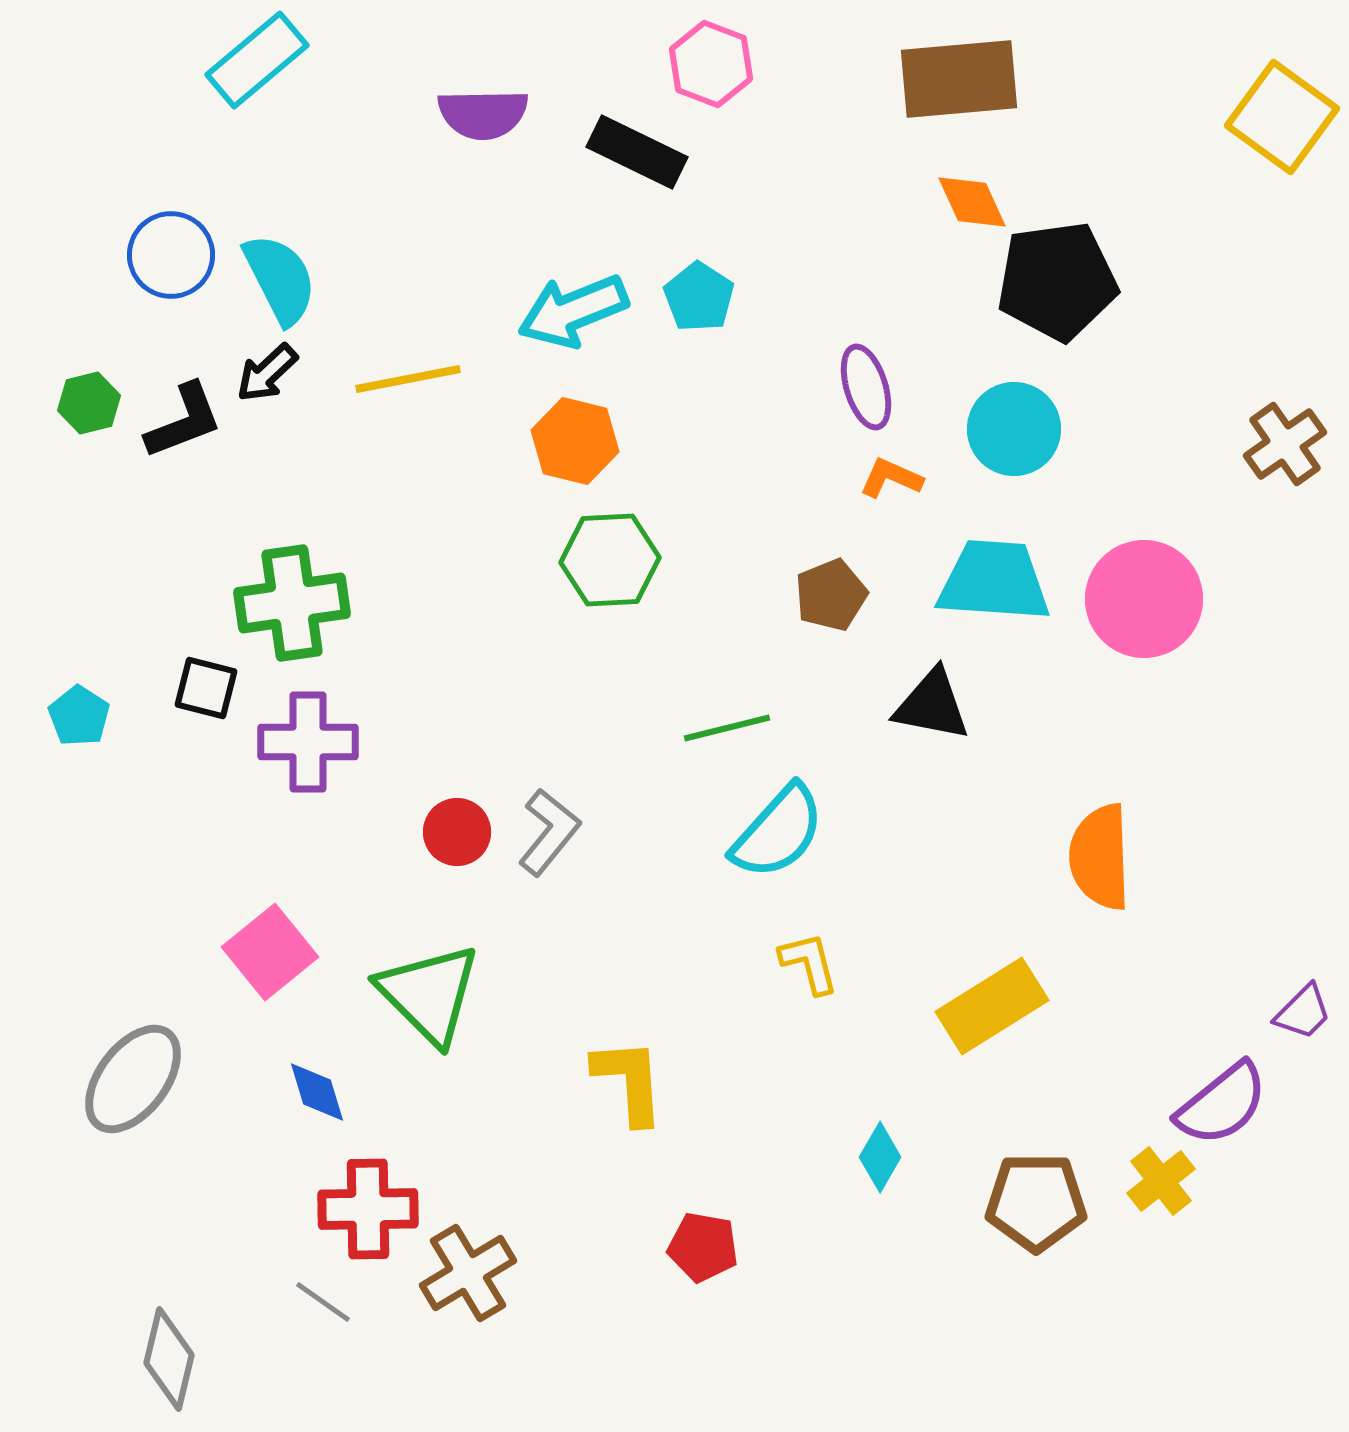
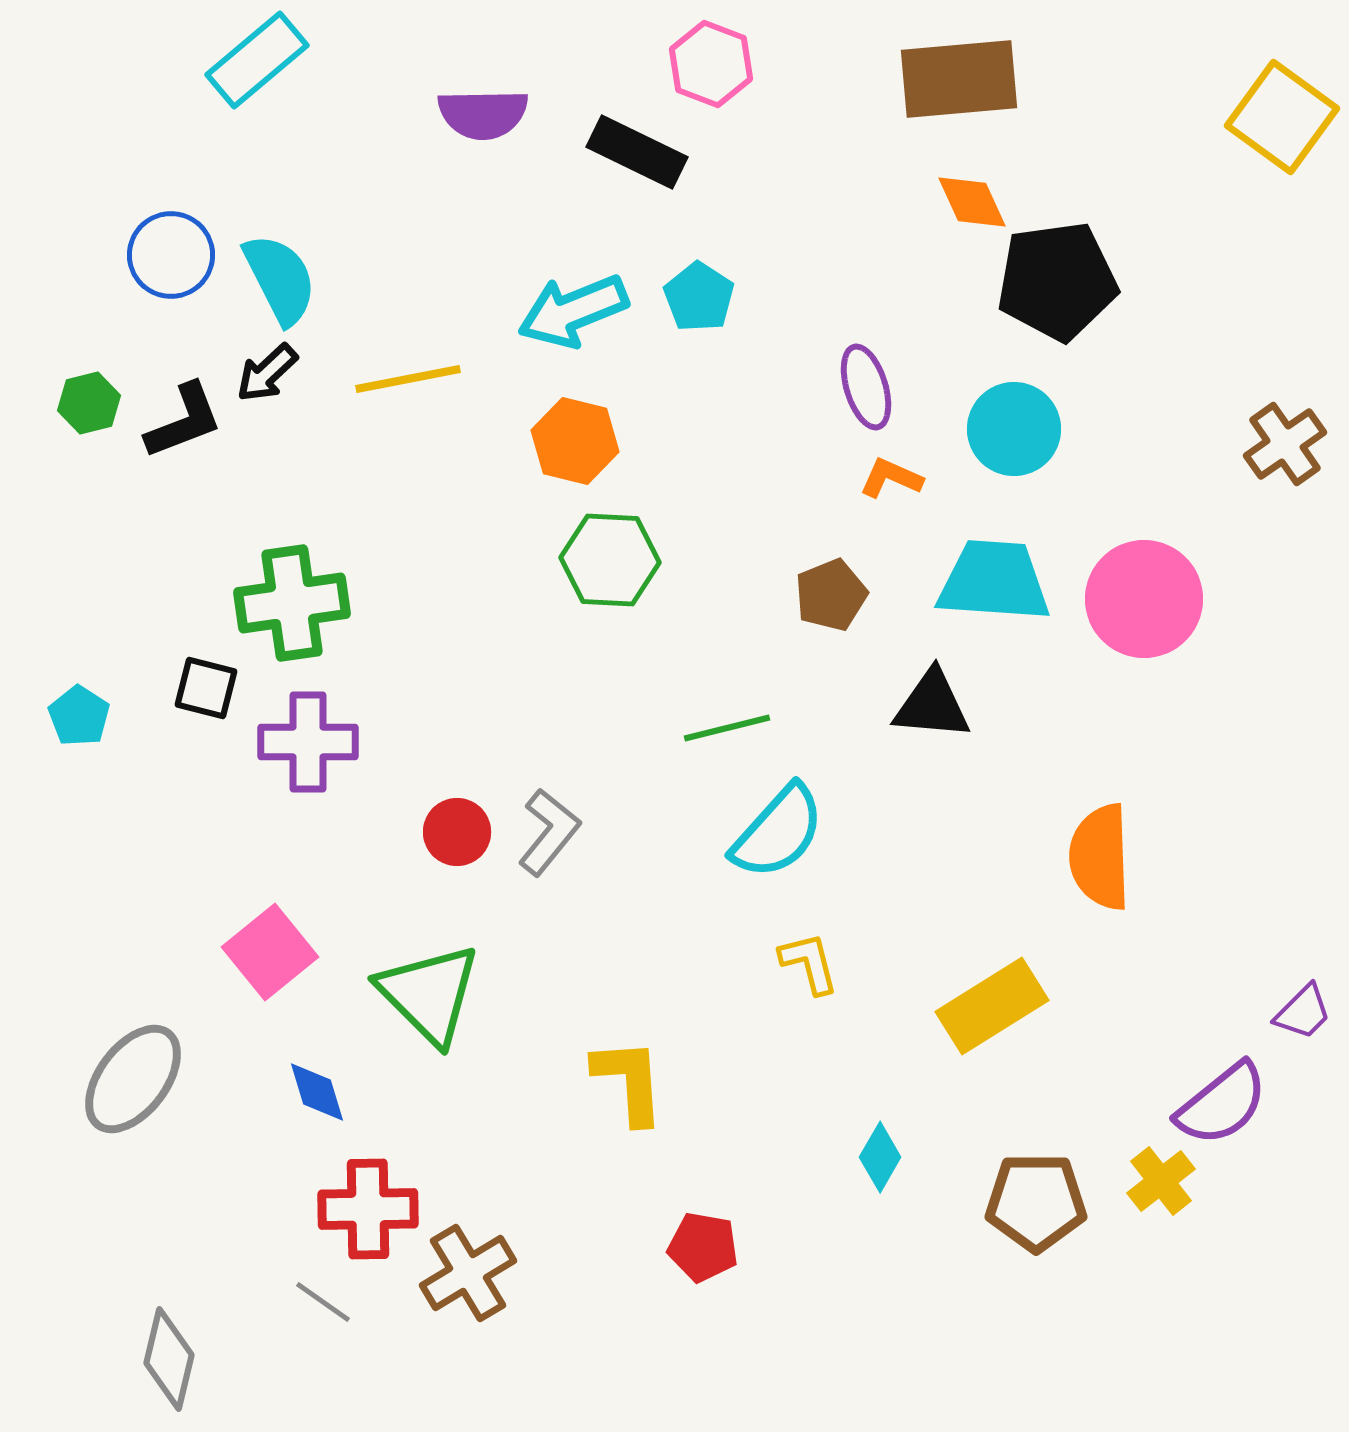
green hexagon at (610, 560): rotated 6 degrees clockwise
black triangle at (932, 705): rotated 6 degrees counterclockwise
